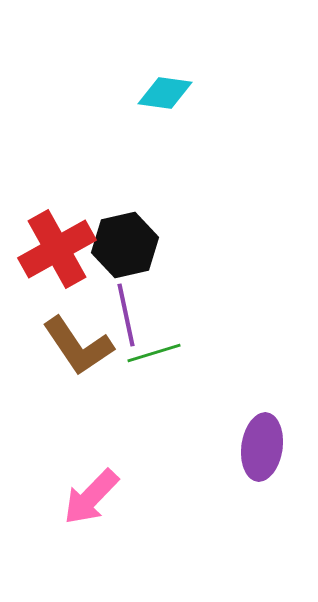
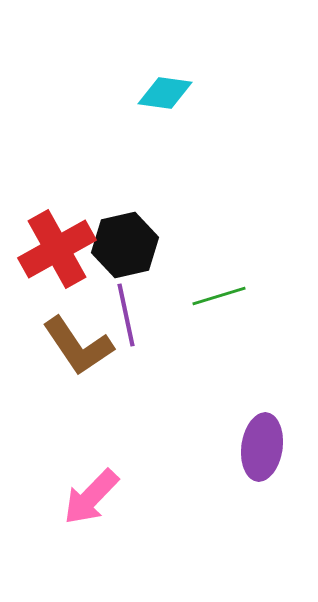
green line: moved 65 px right, 57 px up
